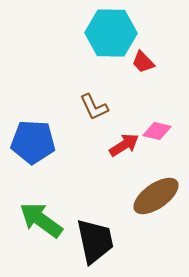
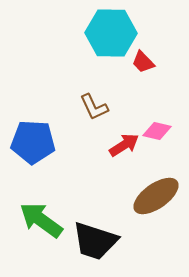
black trapezoid: rotated 120 degrees clockwise
